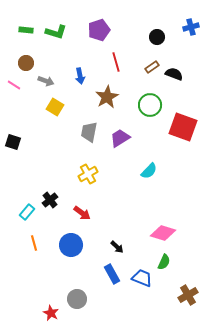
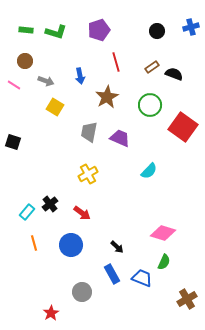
black circle: moved 6 px up
brown circle: moved 1 px left, 2 px up
red square: rotated 16 degrees clockwise
purple trapezoid: rotated 55 degrees clockwise
black cross: moved 4 px down
brown cross: moved 1 px left, 4 px down
gray circle: moved 5 px right, 7 px up
red star: rotated 14 degrees clockwise
